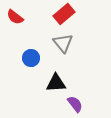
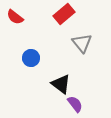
gray triangle: moved 19 px right
black triangle: moved 5 px right, 1 px down; rotated 40 degrees clockwise
